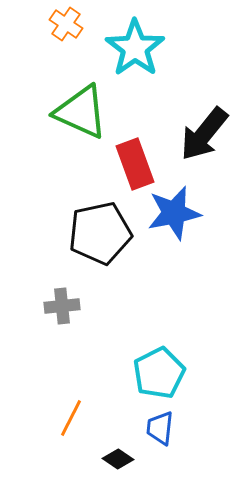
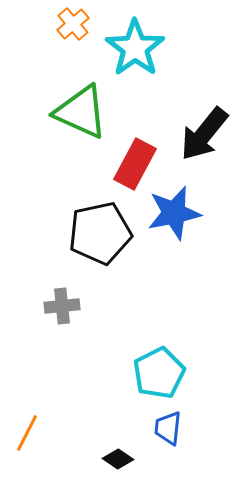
orange cross: moved 7 px right; rotated 16 degrees clockwise
red rectangle: rotated 48 degrees clockwise
orange line: moved 44 px left, 15 px down
blue trapezoid: moved 8 px right
